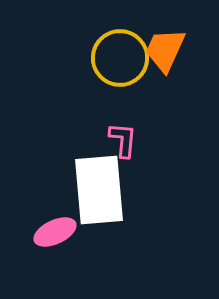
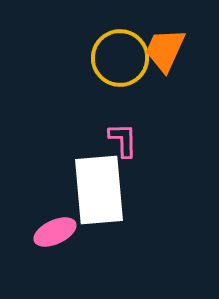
pink L-shape: rotated 6 degrees counterclockwise
